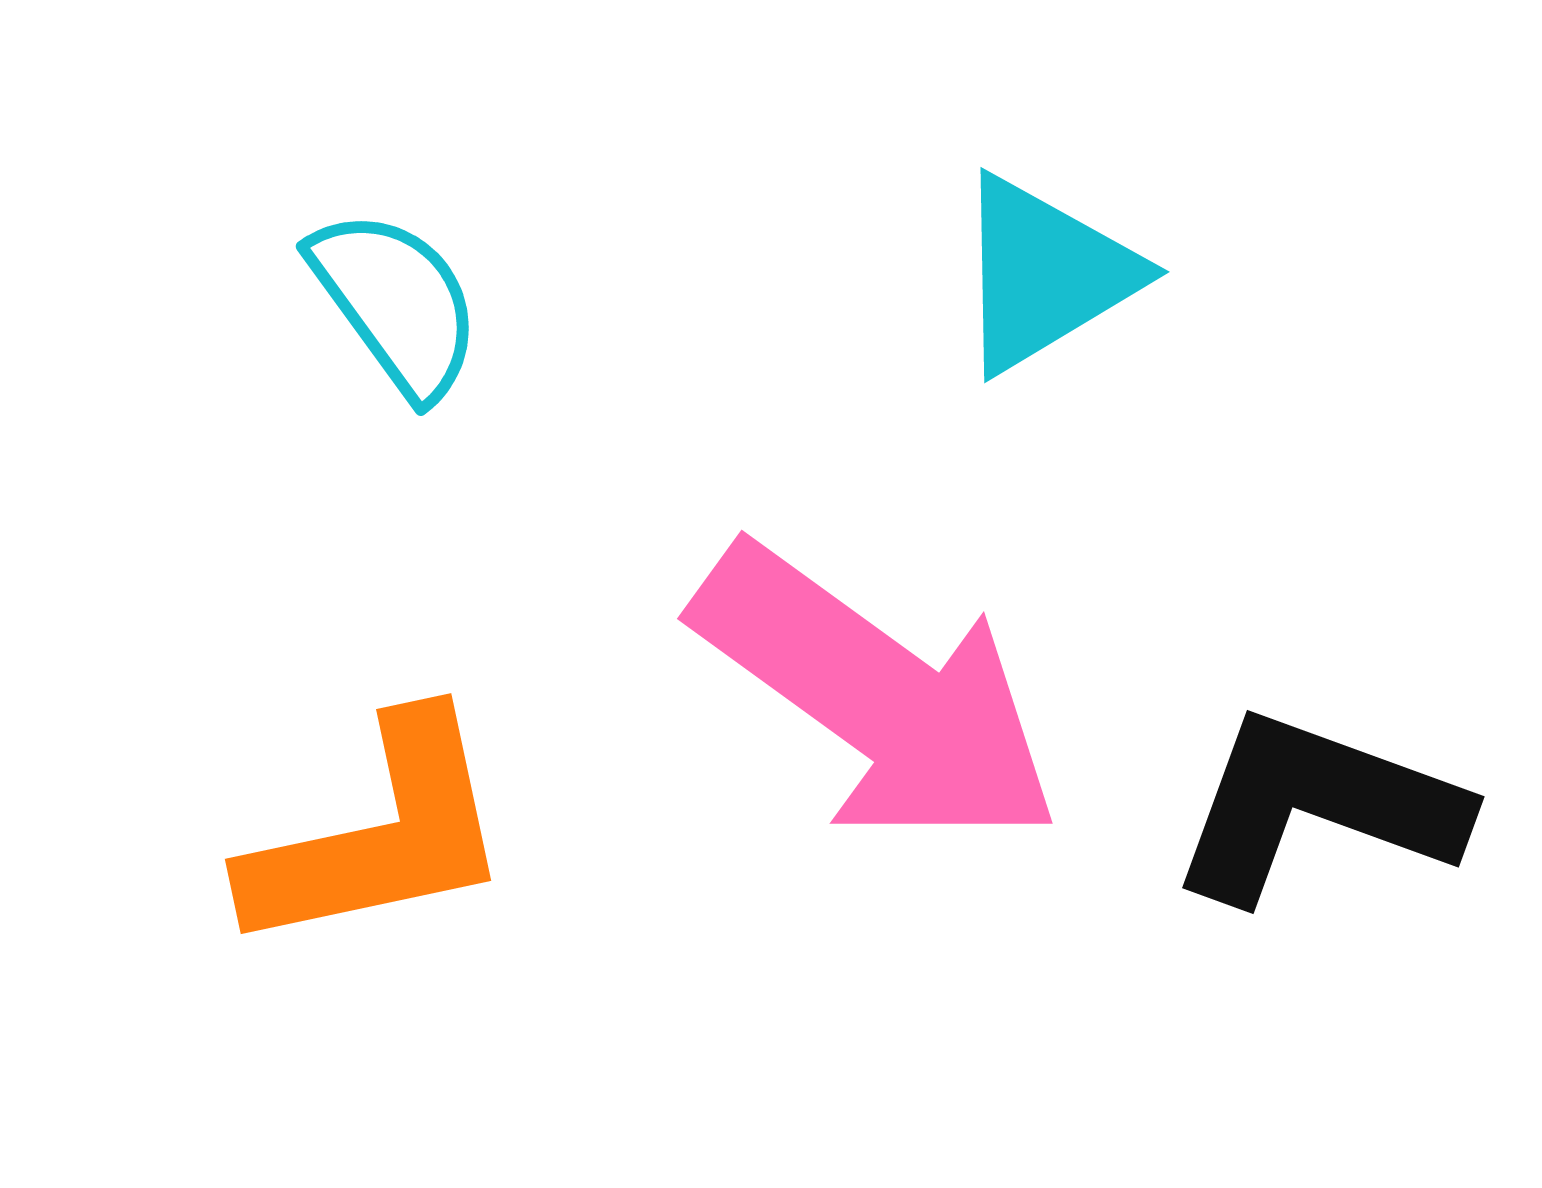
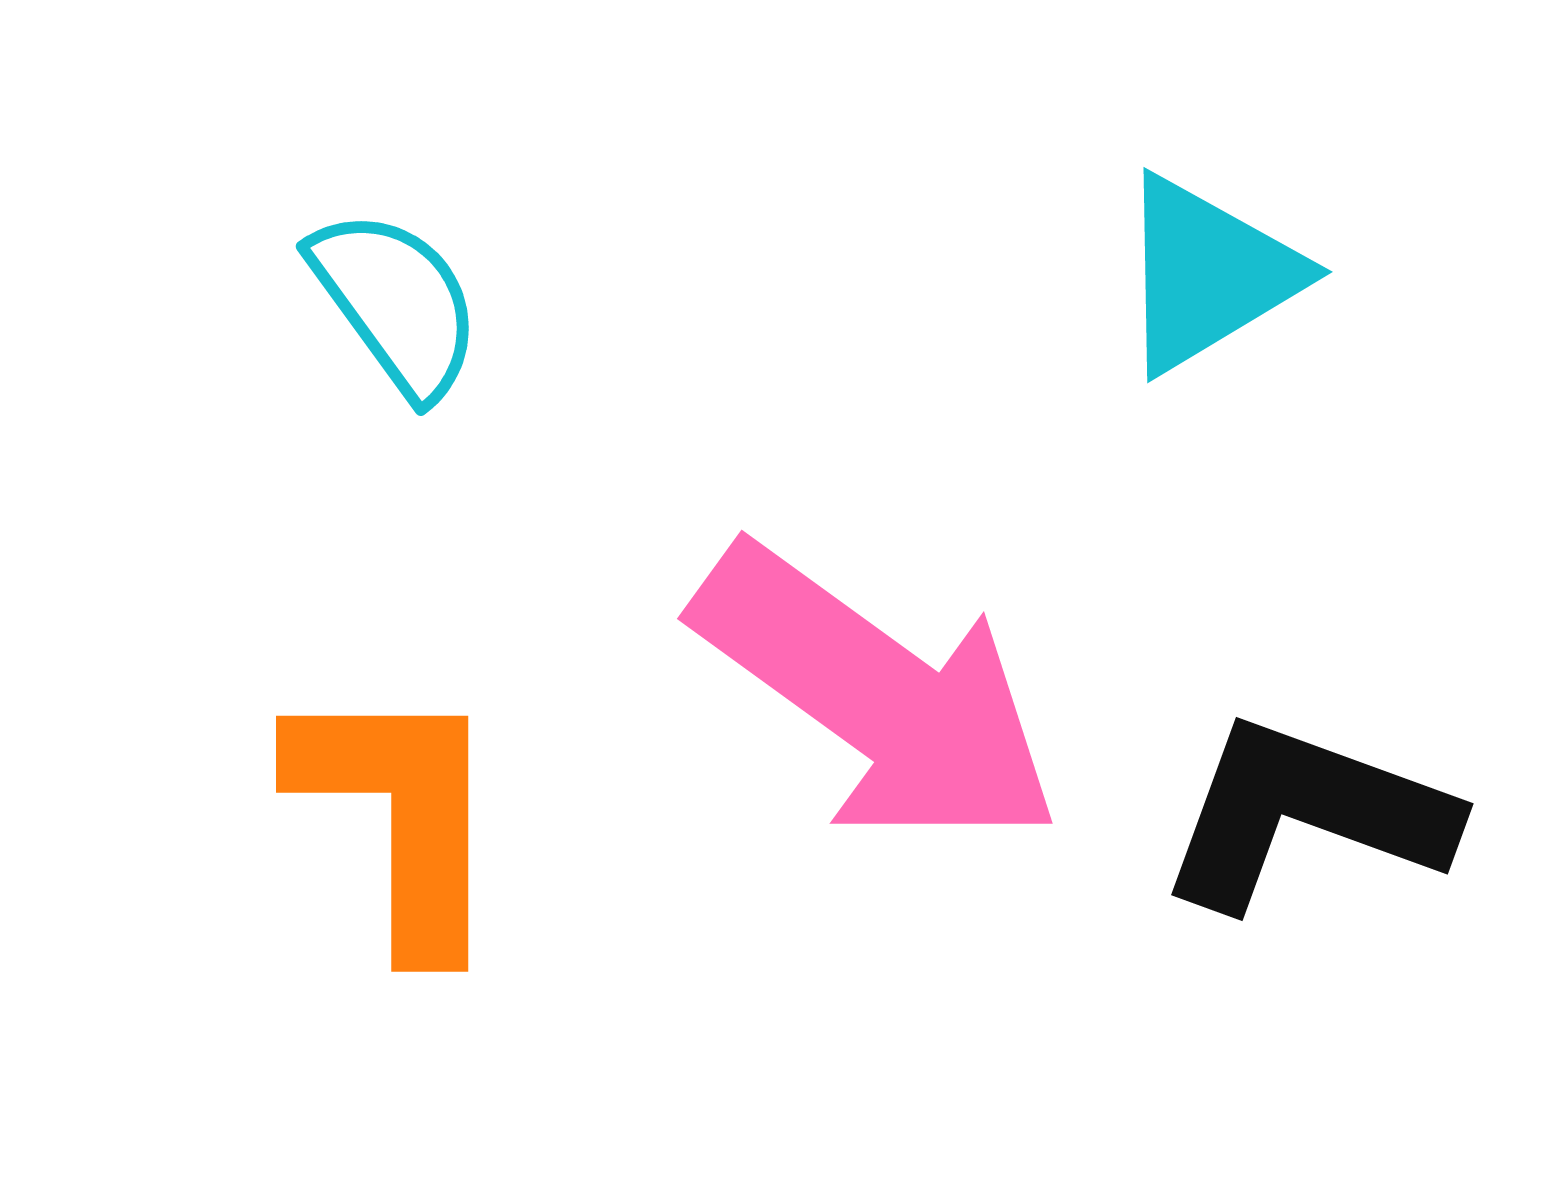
cyan triangle: moved 163 px right
black L-shape: moved 11 px left, 7 px down
orange L-shape: moved 21 px right, 19 px up; rotated 78 degrees counterclockwise
